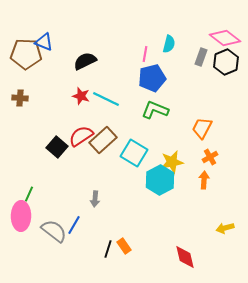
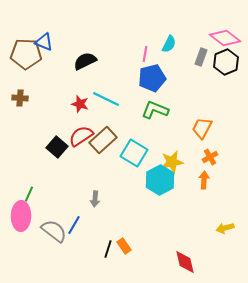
cyan semicircle: rotated 12 degrees clockwise
red star: moved 1 px left, 8 px down
red diamond: moved 5 px down
